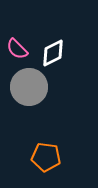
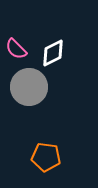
pink semicircle: moved 1 px left
